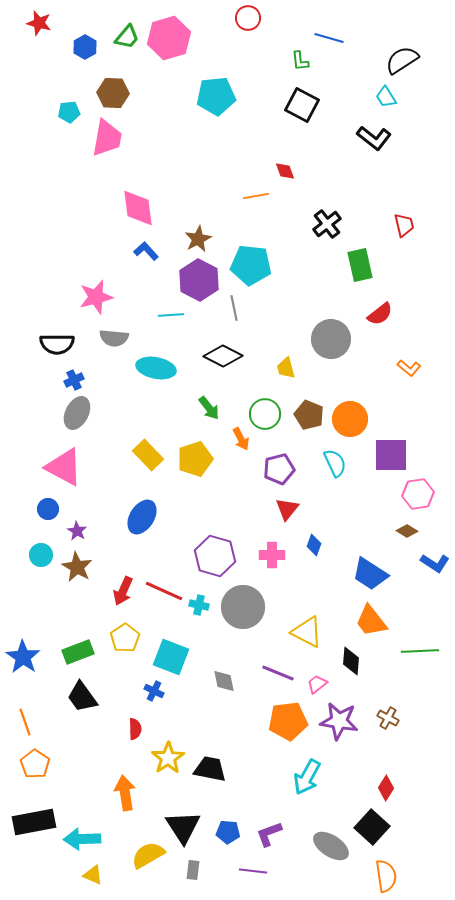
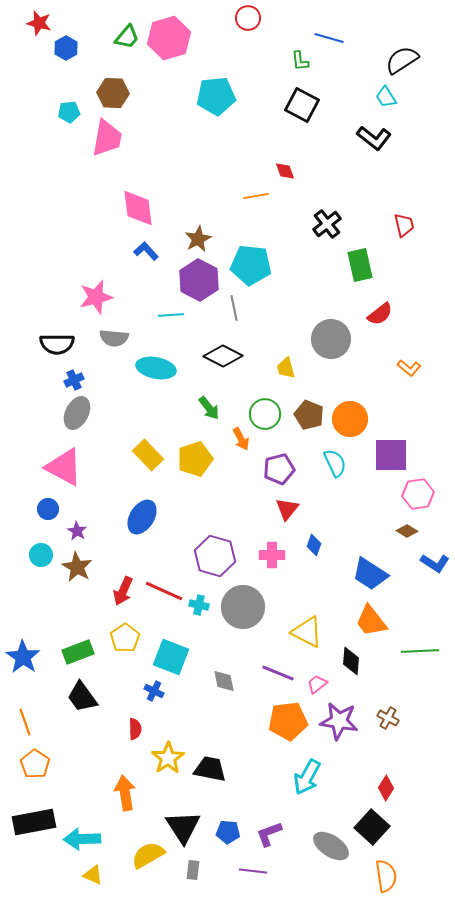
blue hexagon at (85, 47): moved 19 px left, 1 px down
